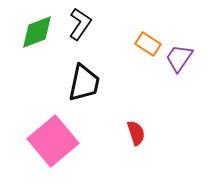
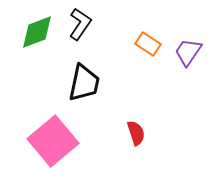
purple trapezoid: moved 9 px right, 6 px up
